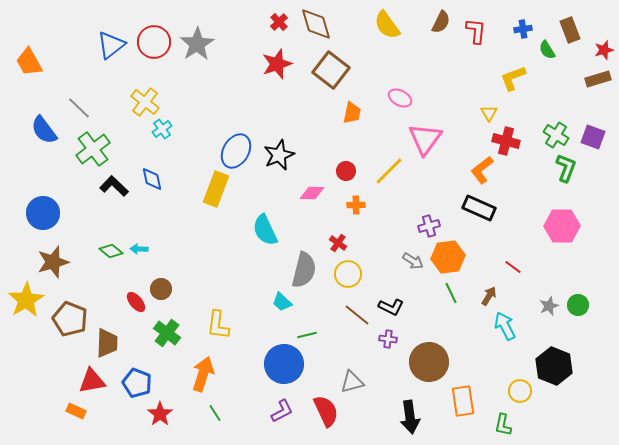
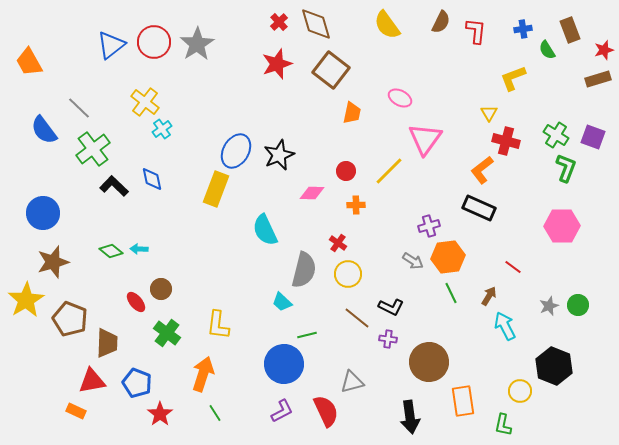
brown line at (357, 315): moved 3 px down
